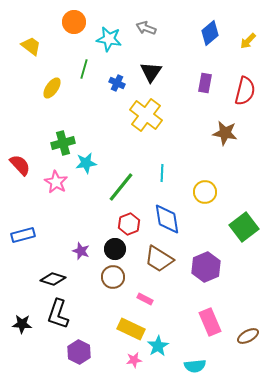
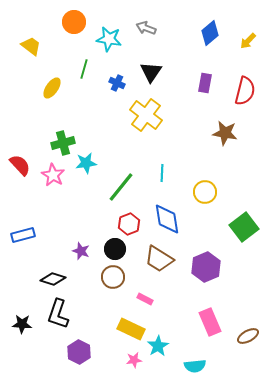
pink star at (56, 182): moved 3 px left, 7 px up
